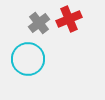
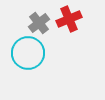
cyan circle: moved 6 px up
